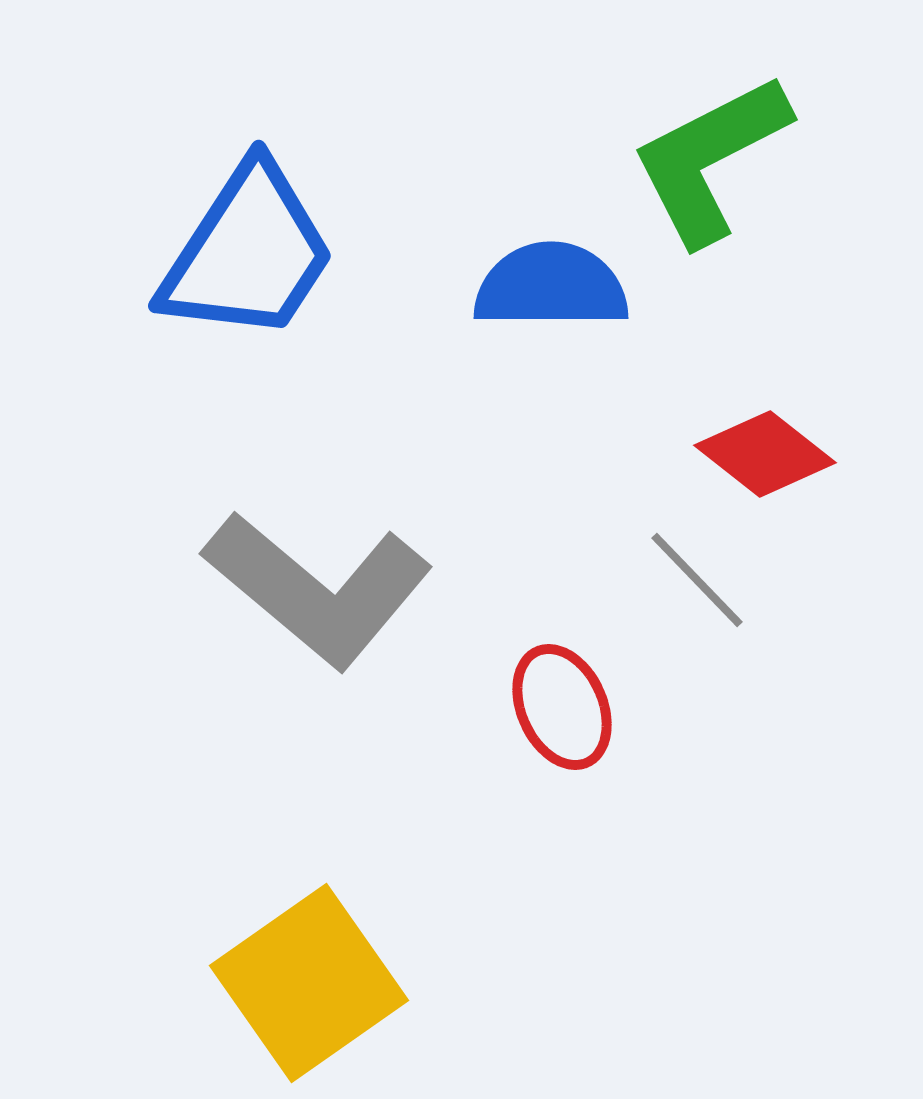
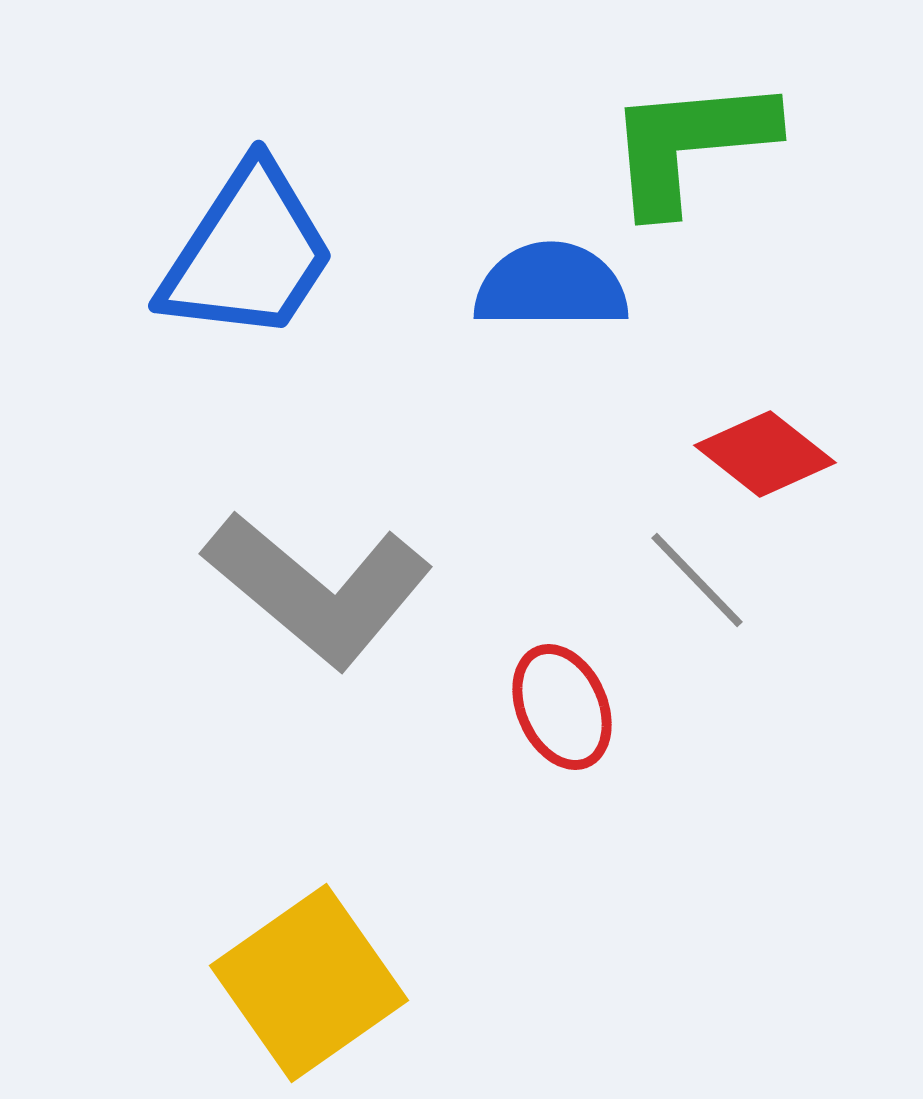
green L-shape: moved 20 px left, 15 px up; rotated 22 degrees clockwise
